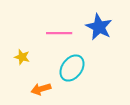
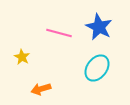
pink line: rotated 15 degrees clockwise
yellow star: rotated 14 degrees clockwise
cyan ellipse: moved 25 px right
